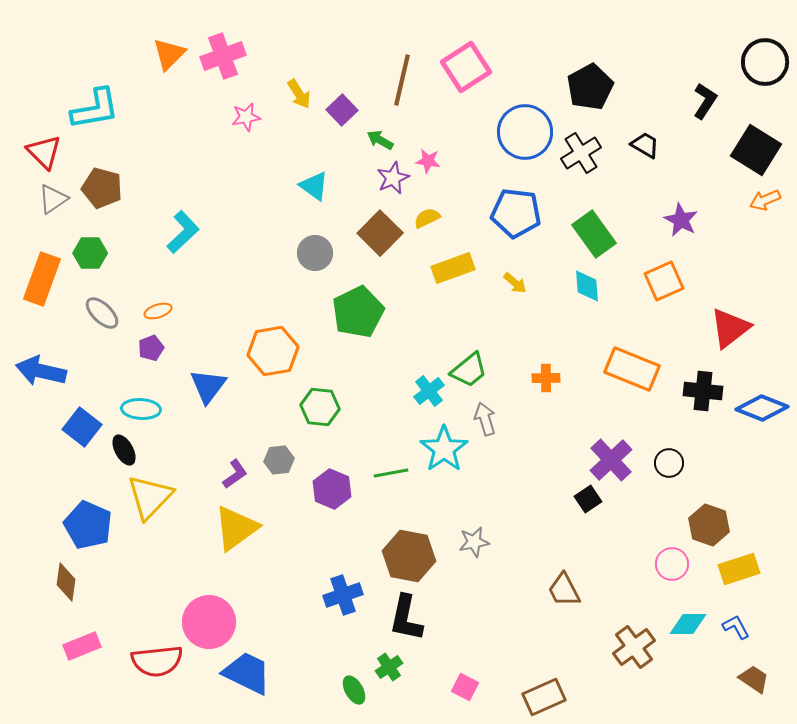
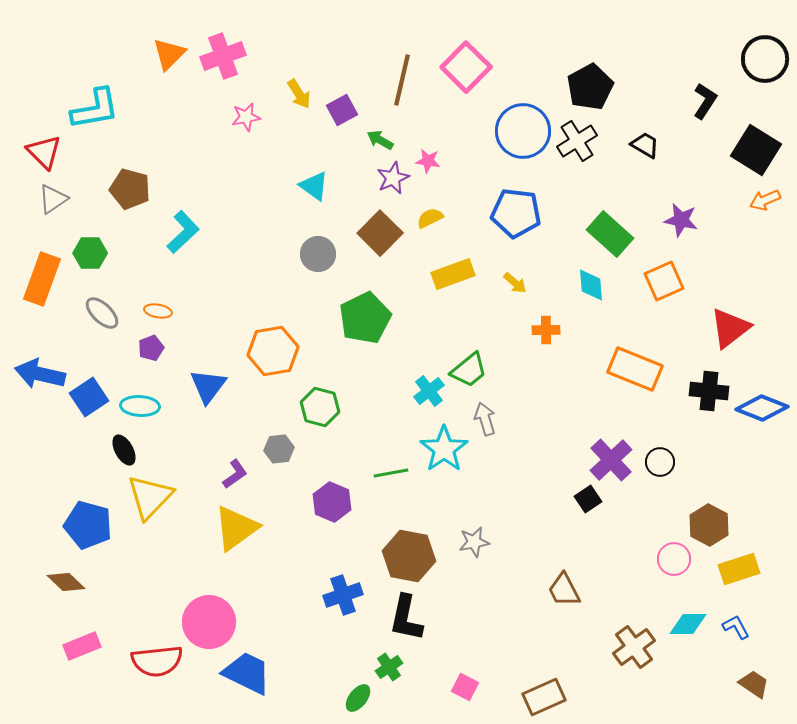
black circle at (765, 62): moved 3 px up
pink square at (466, 67): rotated 12 degrees counterclockwise
purple square at (342, 110): rotated 16 degrees clockwise
blue circle at (525, 132): moved 2 px left, 1 px up
black cross at (581, 153): moved 4 px left, 12 px up
brown pentagon at (102, 188): moved 28 px right, 1 px down
yellow semicircle at (427, 218): moved 3 px right
purple star at (681, 220): rotated 16 degrees counterclockwise
green rectangle at (594, 234): moved 16 px right; rotated 12 degrees counterclockwise
gray circle at (315, 253): moved 3 px right, 1 px down
yellow rectangle at (453, 268): moved 6 px down
cyan diamond at (587, 286): moved 4 px right, 1 px up
orange ellipse at (158, 311): rotated 28 degrees clockwise
green pentagon at (358, 312): moved 7 px right, 6 px down
orange rectangle at (632, 369): moved 3 px right
blue arrow at (41, 371): moved 1 px left, 3 px down
orange cross at (546, 378): moved 48 px up
black cross at (703, 391): moved 6 px right
green hexagon at (320, 407): rotated 9 degrees clockwise
cyan ellipse at (141, 409): moved 1 px left, 3 px up
blue square at (82, 427): moved 7 px right, 30 px up; rotated 18 degrees clockwise
gray hexagon at (279, 460): moved 11 px up
black circle at (669, 463): moved 9 px left, 1 px up
purple hexagon at (332, 489): moved 13 px down
blue pentagon at (88, 525): rotated 9 degrees counterclockwise
brown hexagon at (709, 525): rotated 9 degrees clockwise
pink circle at (672, 564): moved 2 px right, 5 px up
brown diamond at (66, 582): rotated 54 degrees counterclockwise
brown trapezoid at (754, 679): moved 5 px down
green ellipse at (354, 690): moved 4 px right, 8 px down; rotated 68 degrees clockwise
